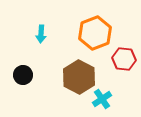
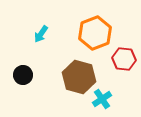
cyan arrow: rotated 30 degrees clockwise
brown hexagon: rotated 12 degrees counterclockwise
